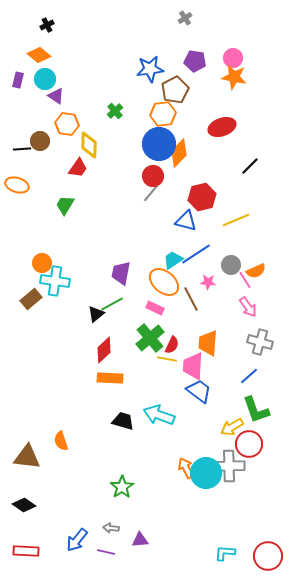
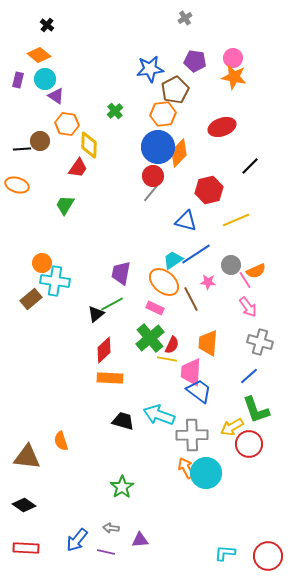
black cross at (47, 25): rotated 24 degrees counterclockwise
blue circle at (159, 144): moved 1 px left, 3 px down
red hexagon at (202, 197): moved 7 px right, 7 px up
pink trapezoid at (193, 366): moved 2 px left, 6 px down
gray cross at (229, 466): moved 37 px left, 31 px up
red rectangle at (26, 551): moved 3 px up
